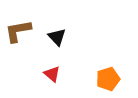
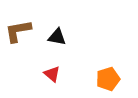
black triangle: rotated 36 degrees counterclockwise
